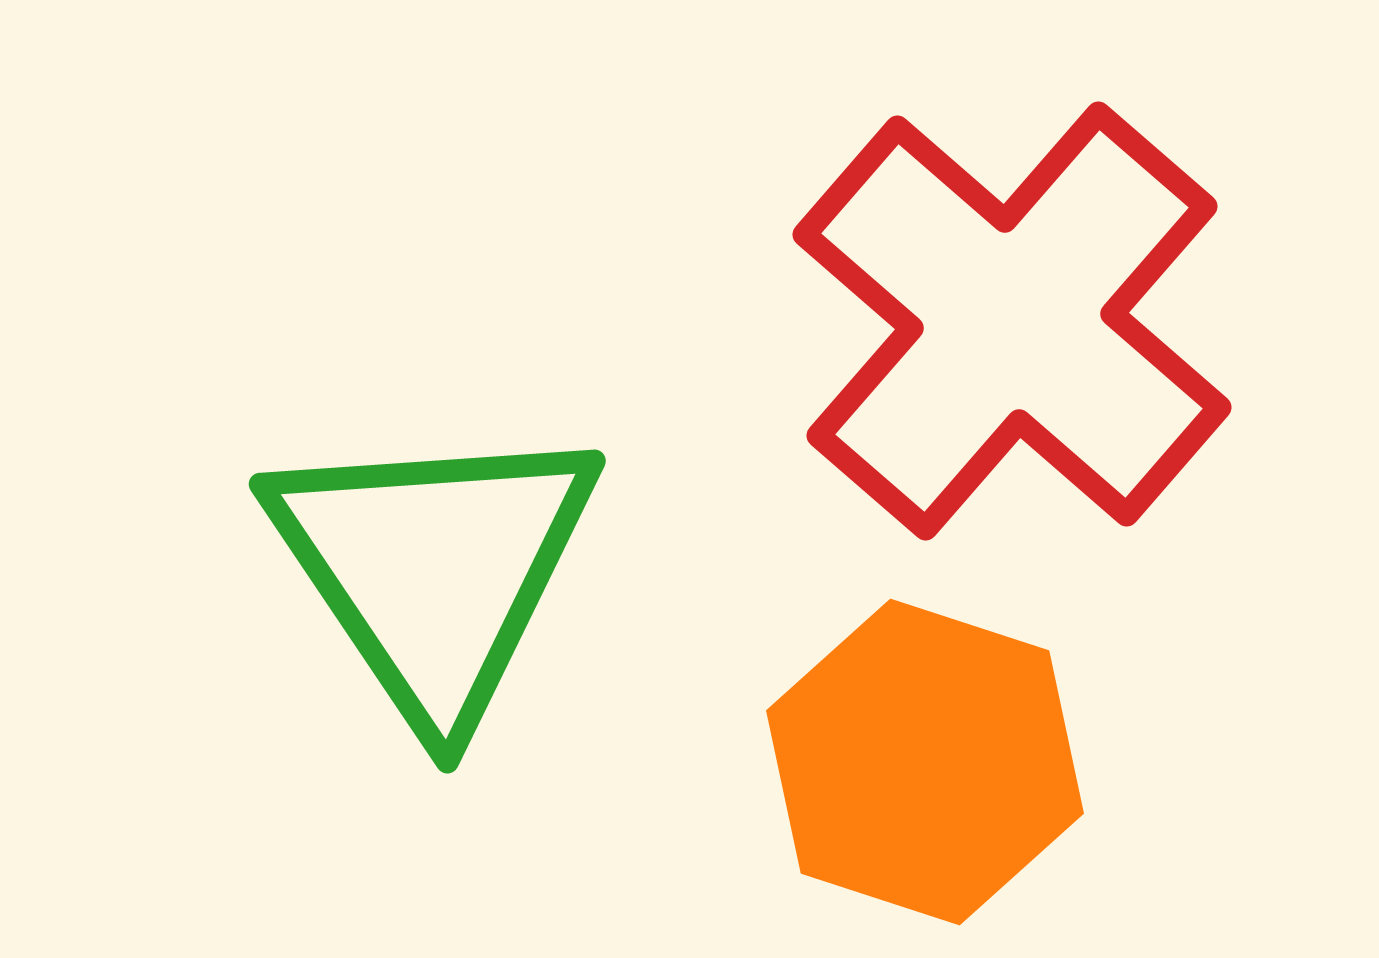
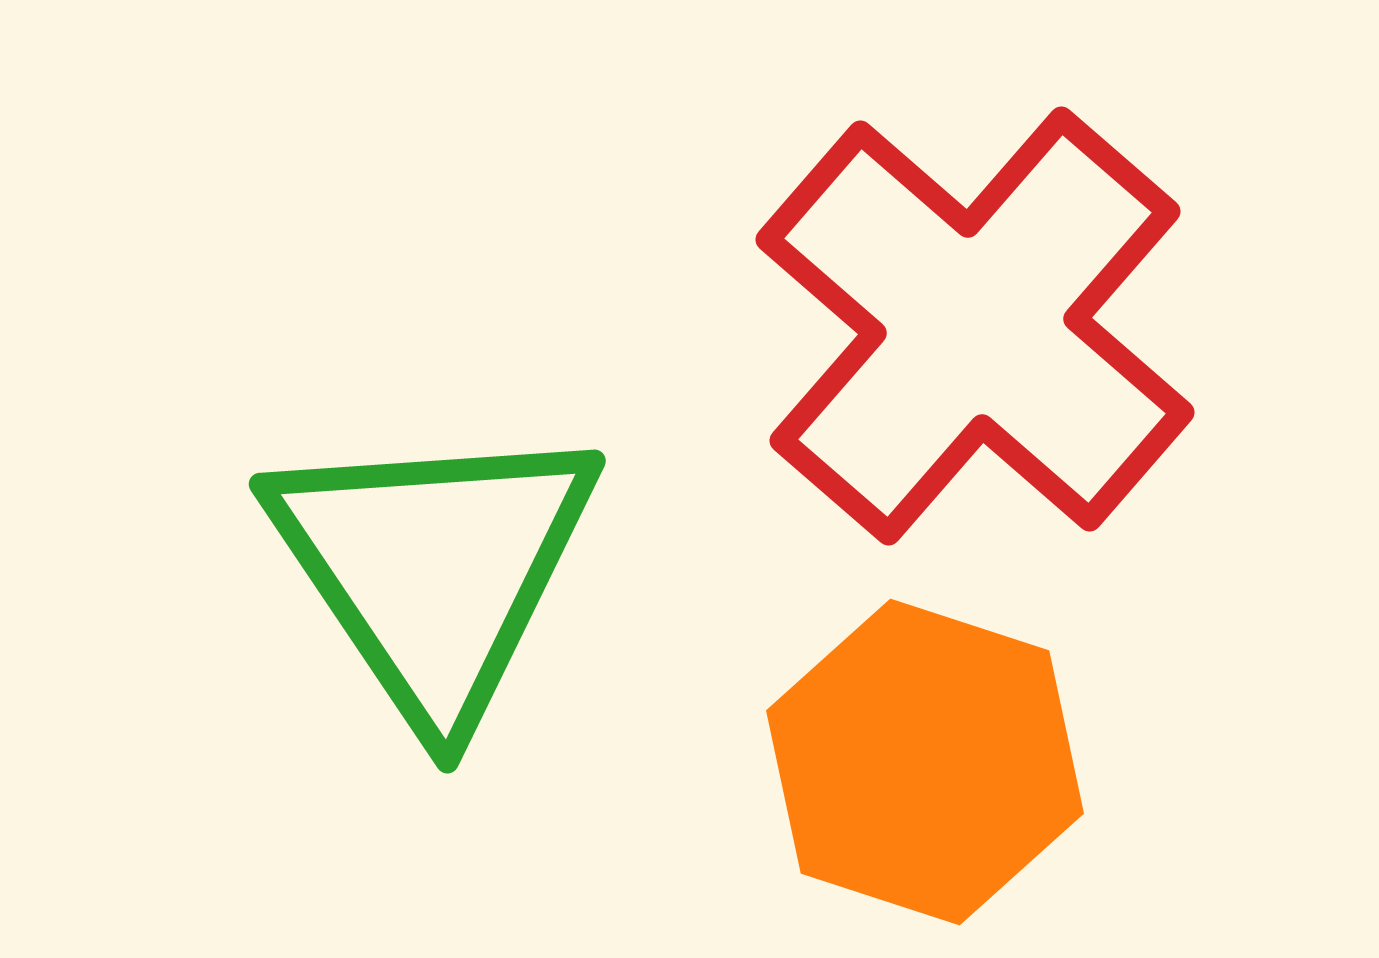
red cross: moved 37 px left, 5 px down
